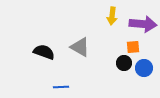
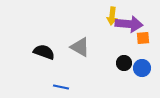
purple arrow: moved 14 px left
orange square: moved 10 px right, 9 px up
blue circle: moved 2 px left
blue line: rotated 14 degrees clockwise
